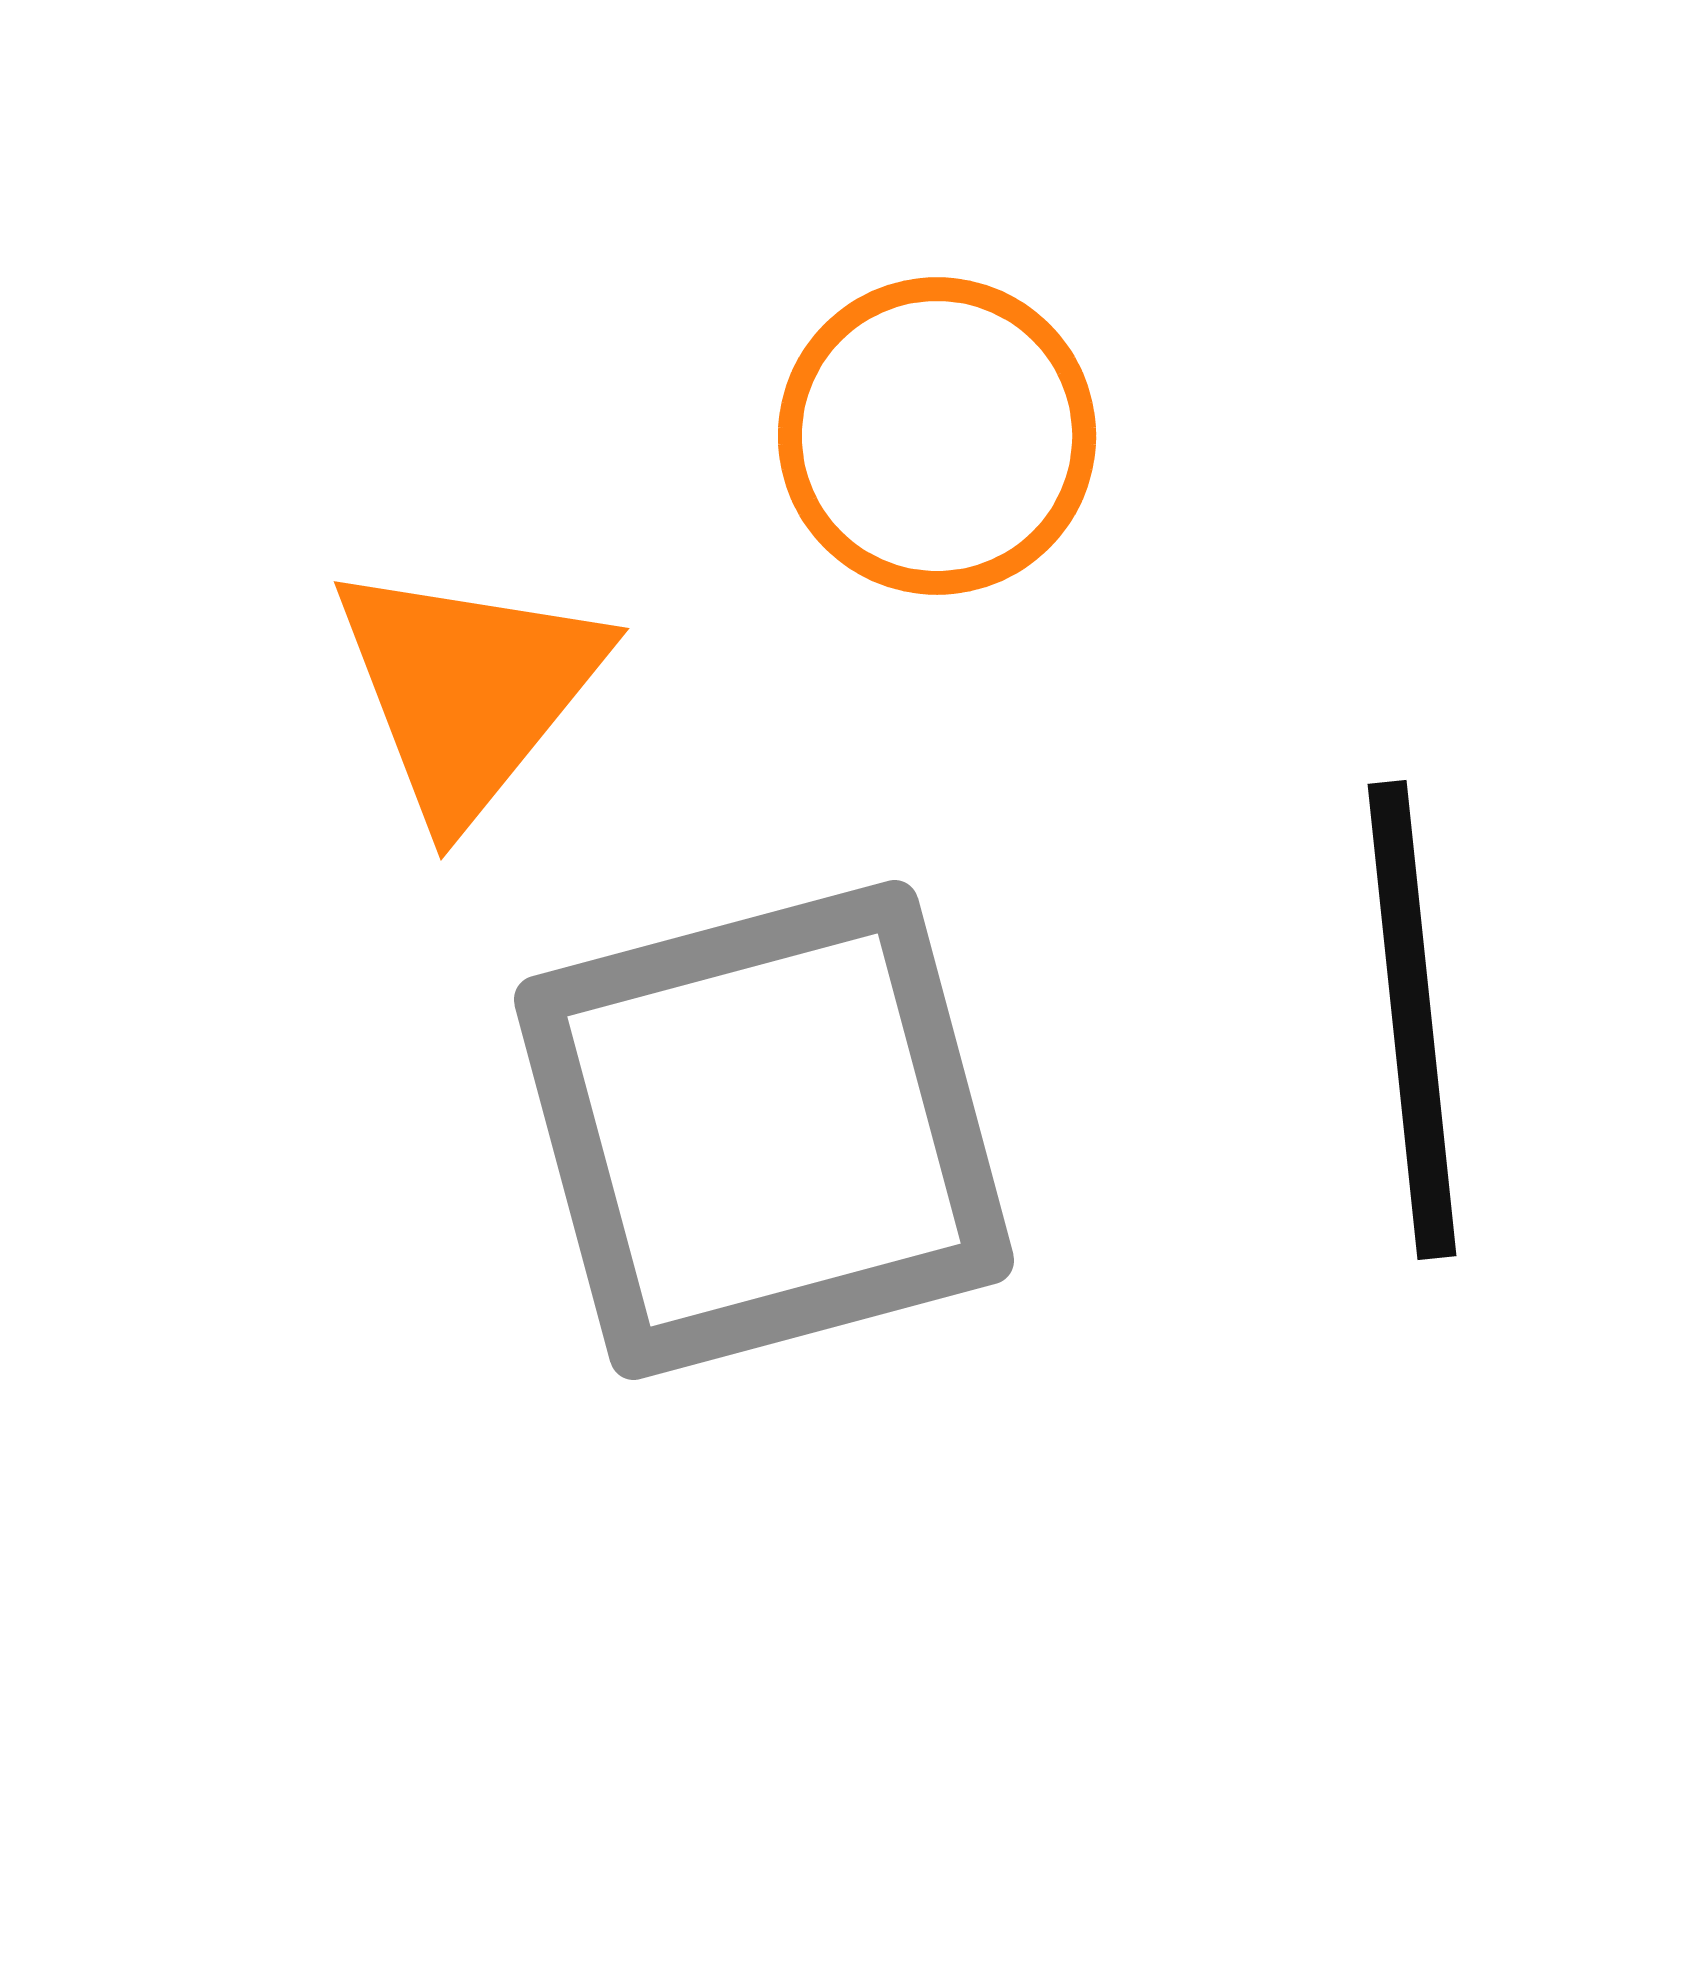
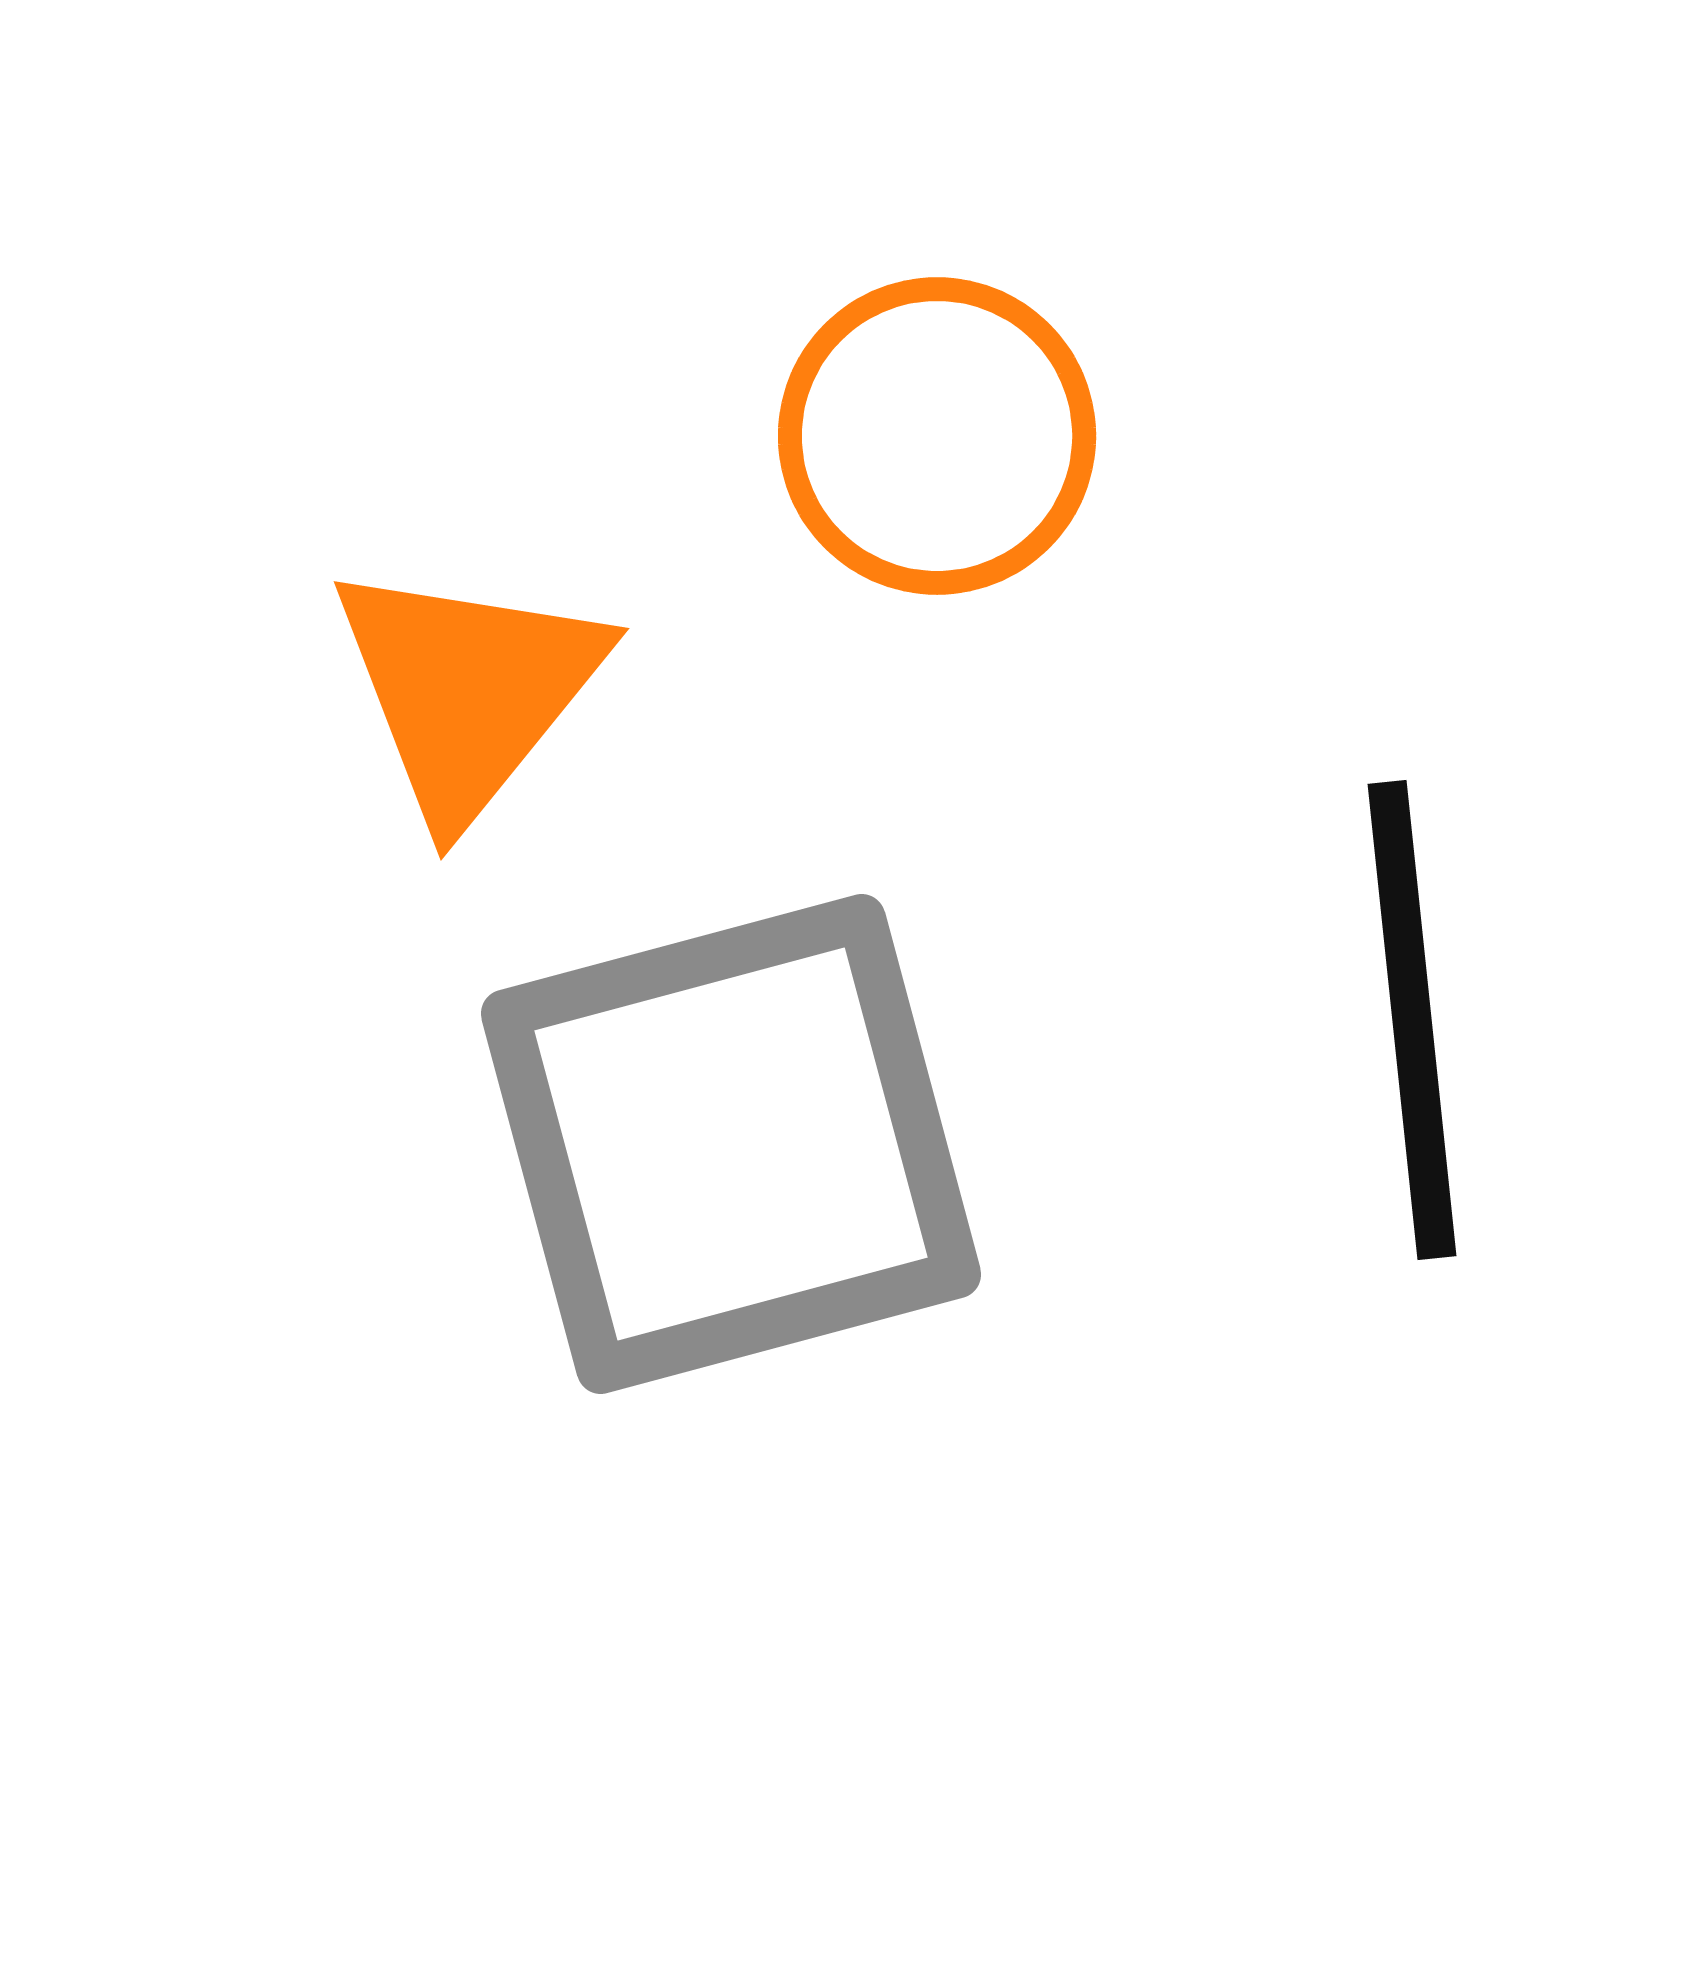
gray square: moved 33 px left, 14 px down
